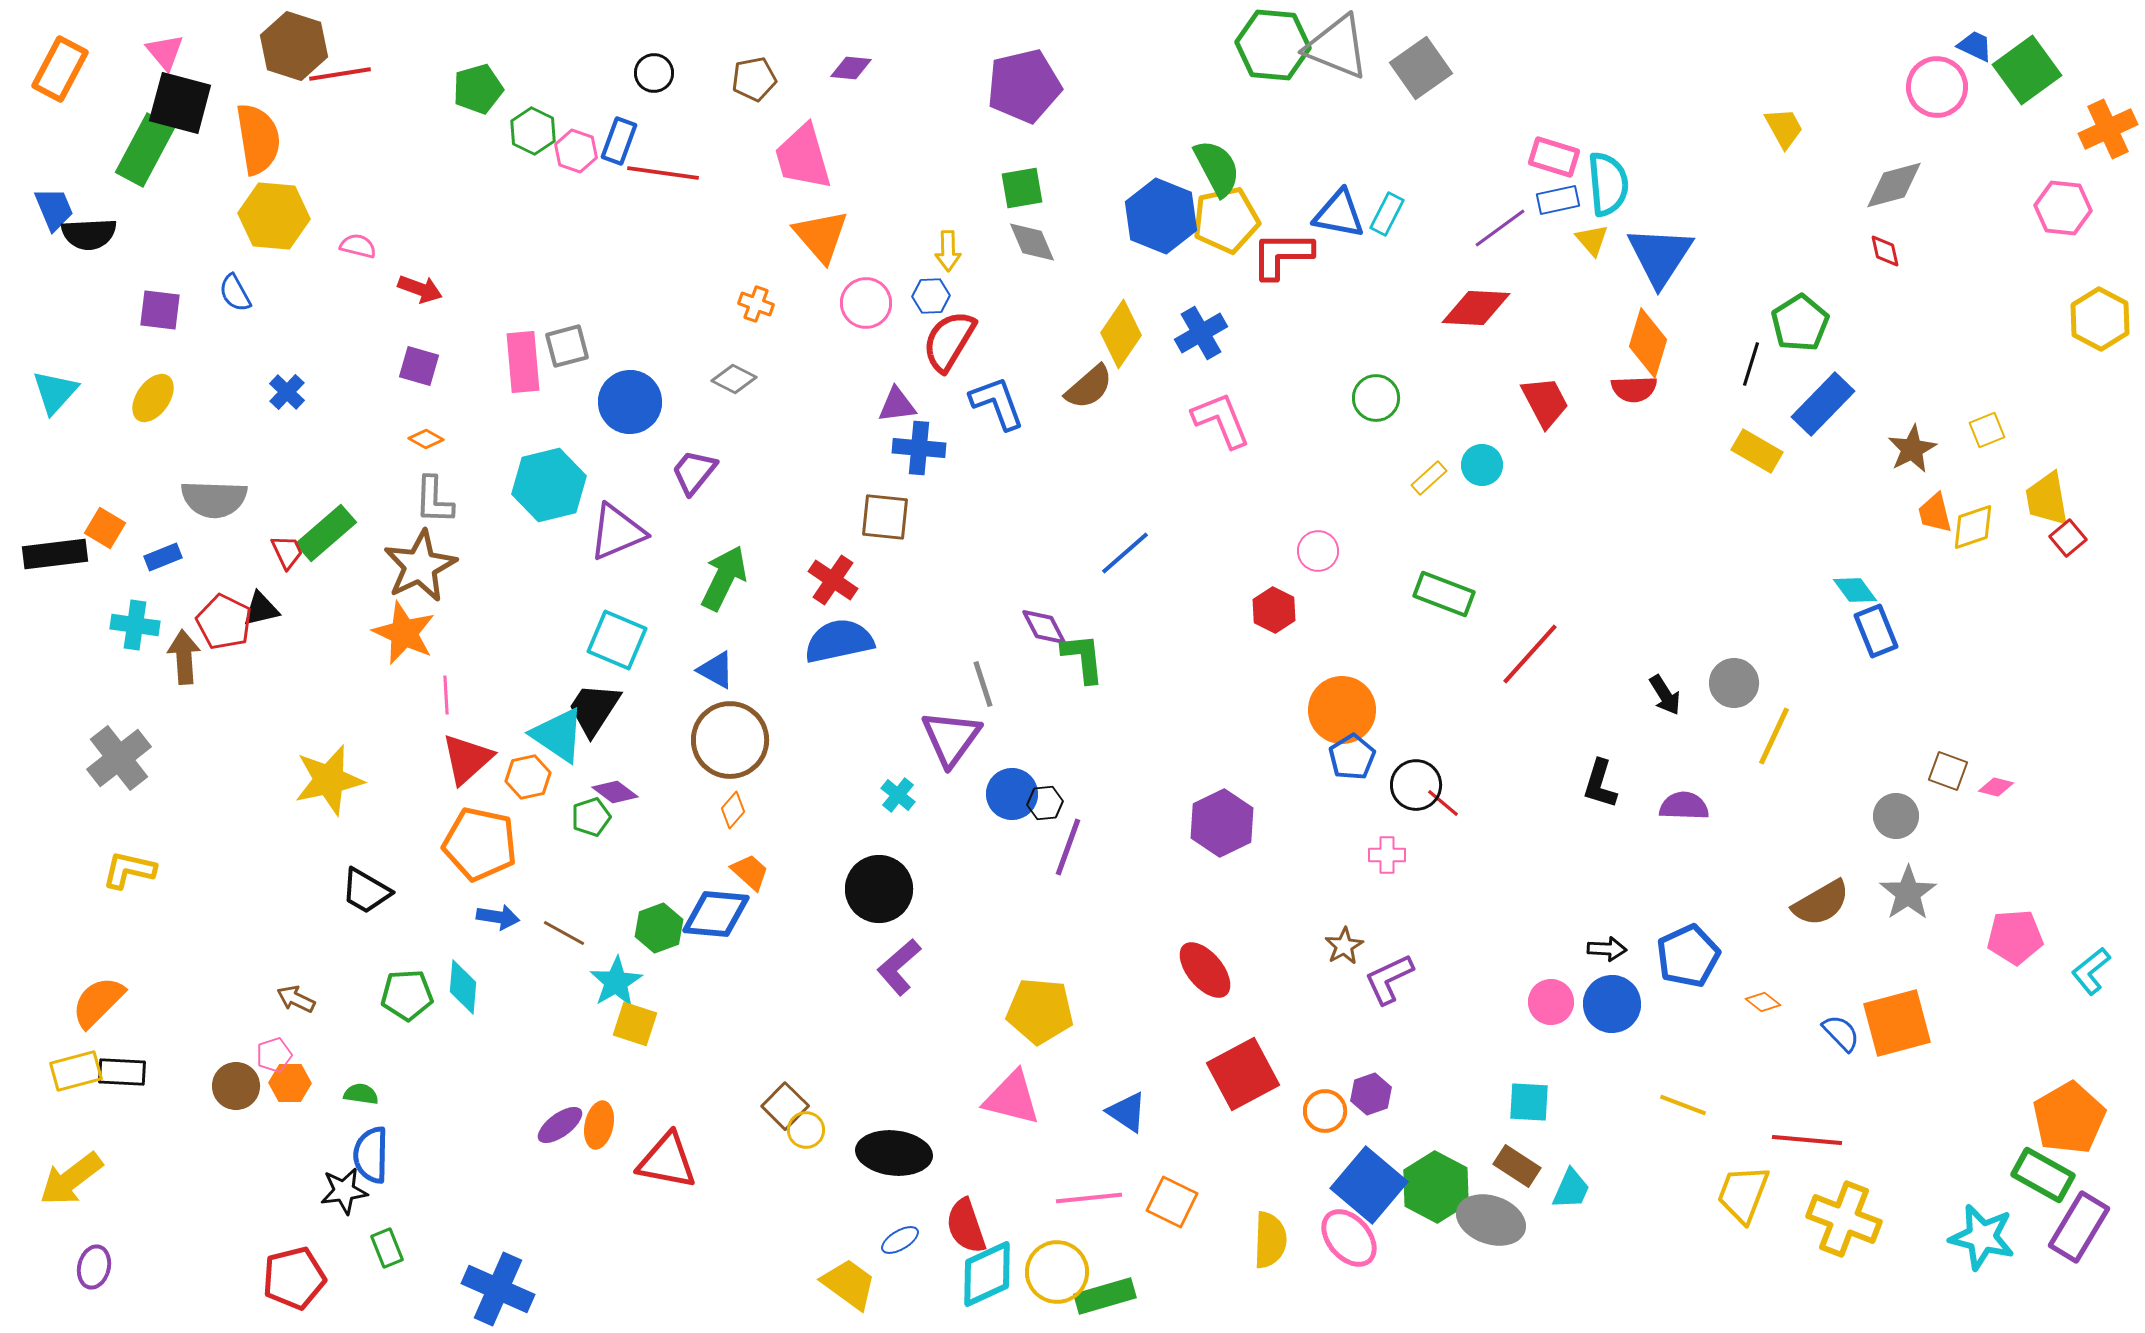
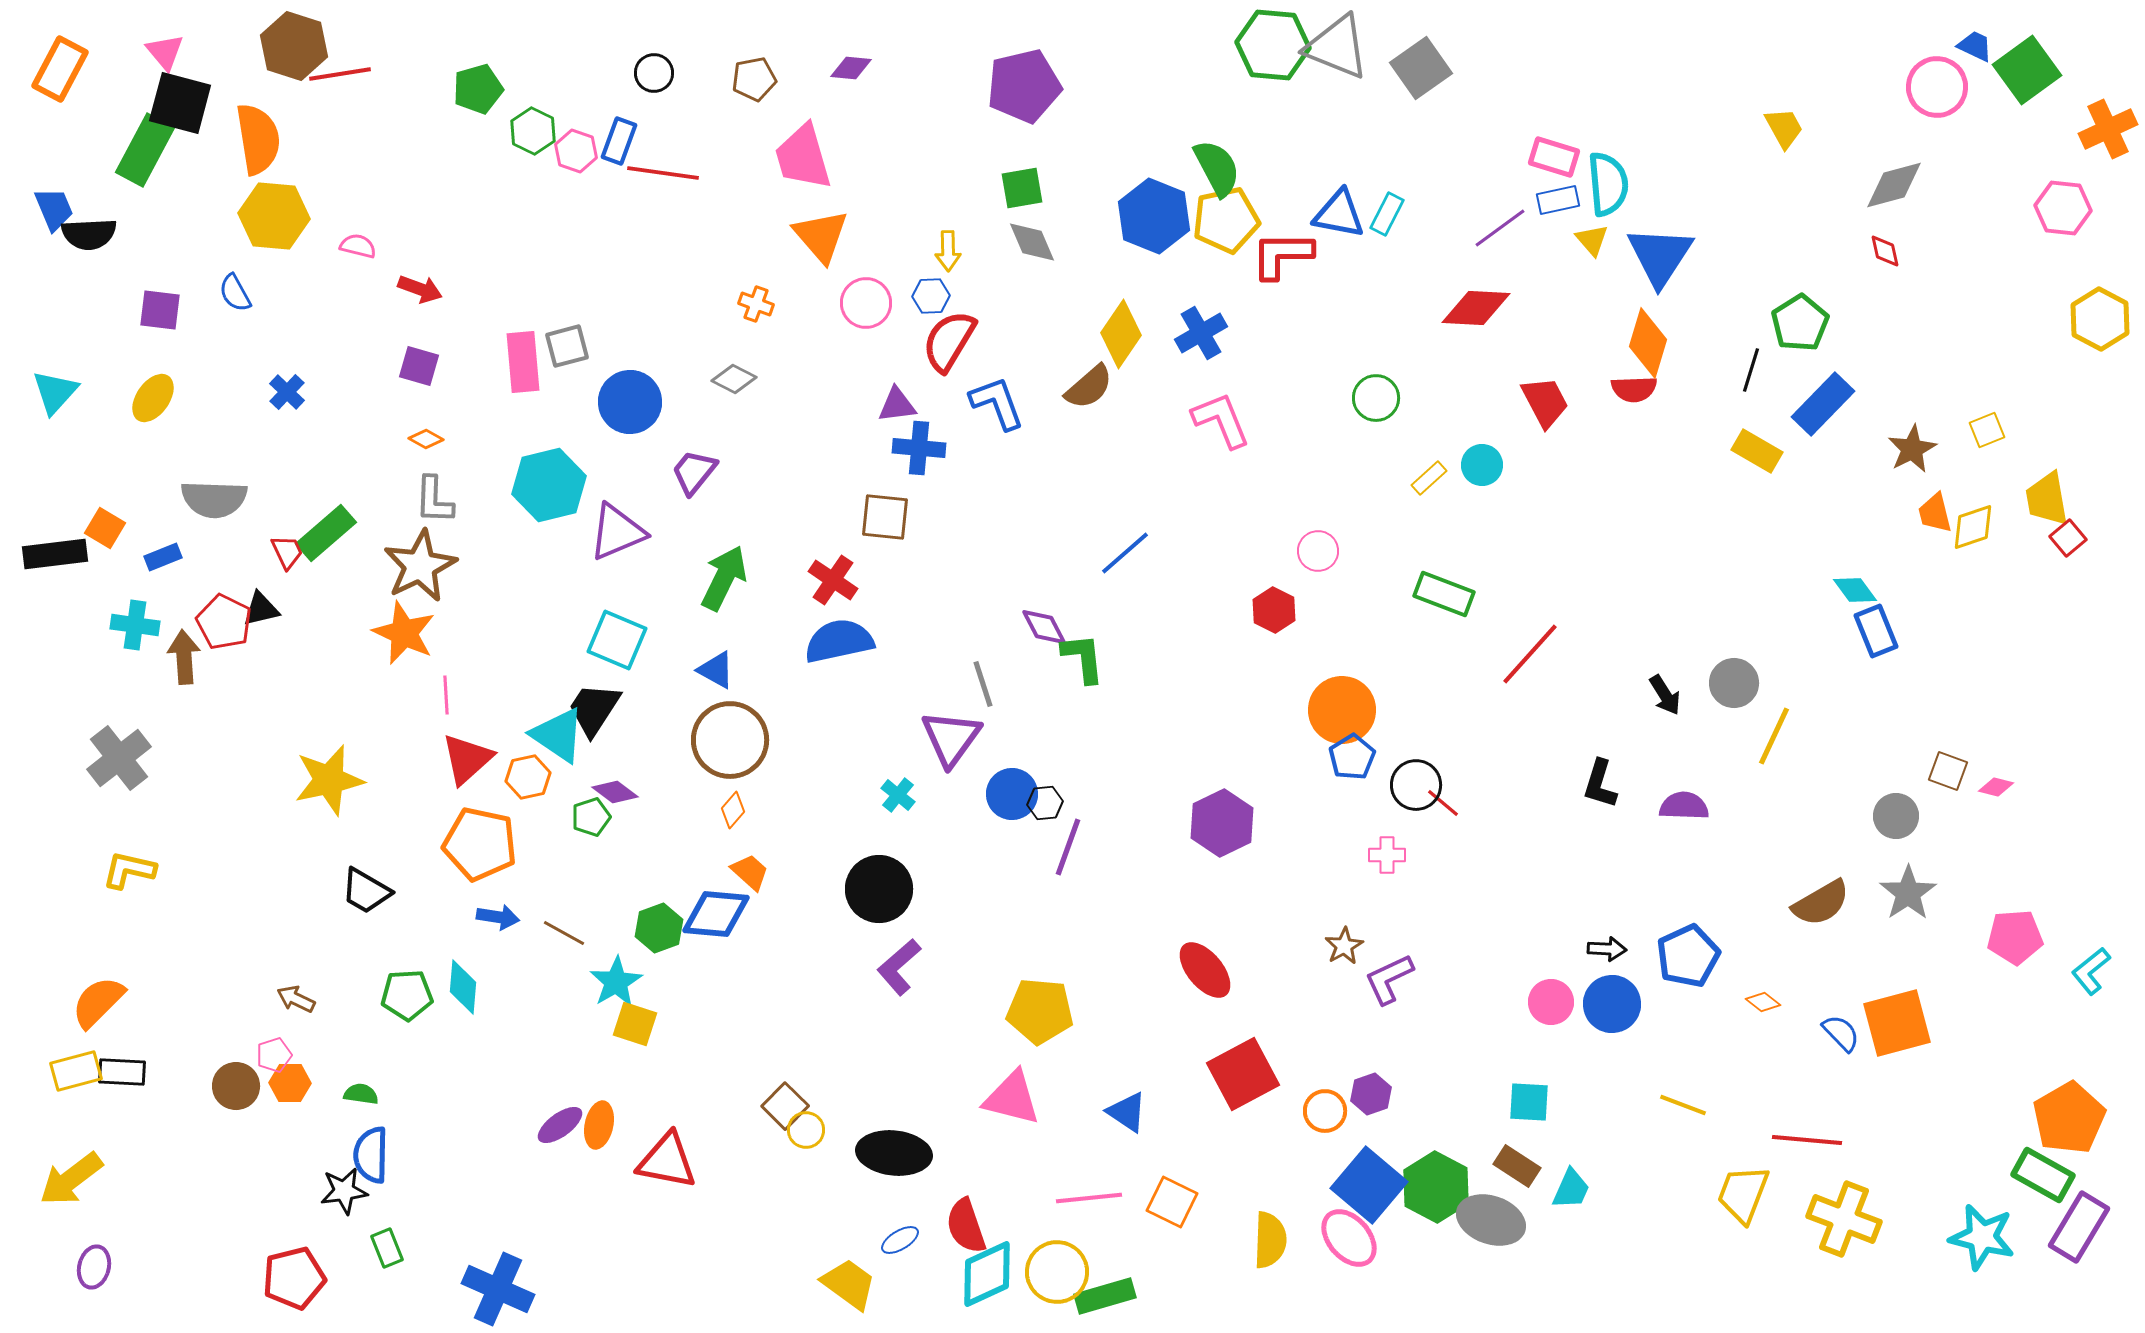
blue hexagon at (1161, 216): moved 7 px left
black line at (1751, 364): moved 6 px down
